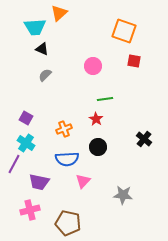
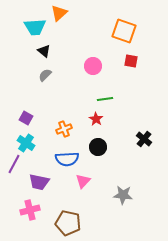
black triangle: moved 2 px right, 2 px down; rotated 16 degrees clockwise
red square: moved 3 px left
